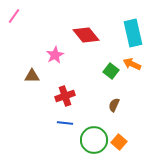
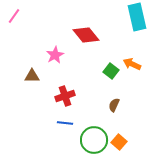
cyan rectangle: moved 4 px right, 16 px up
